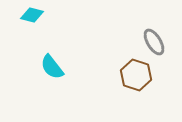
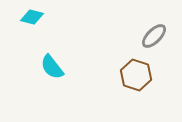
cyan diamond: moved 2 px down
gray ellipse: moved 6 px up; rotated 76 degrees clockwise
